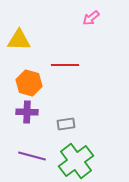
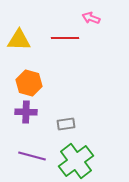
pink arrow: rotated 60 degrees clockwise
red line: moved 27 px up
purple cross: moved 1 px left
